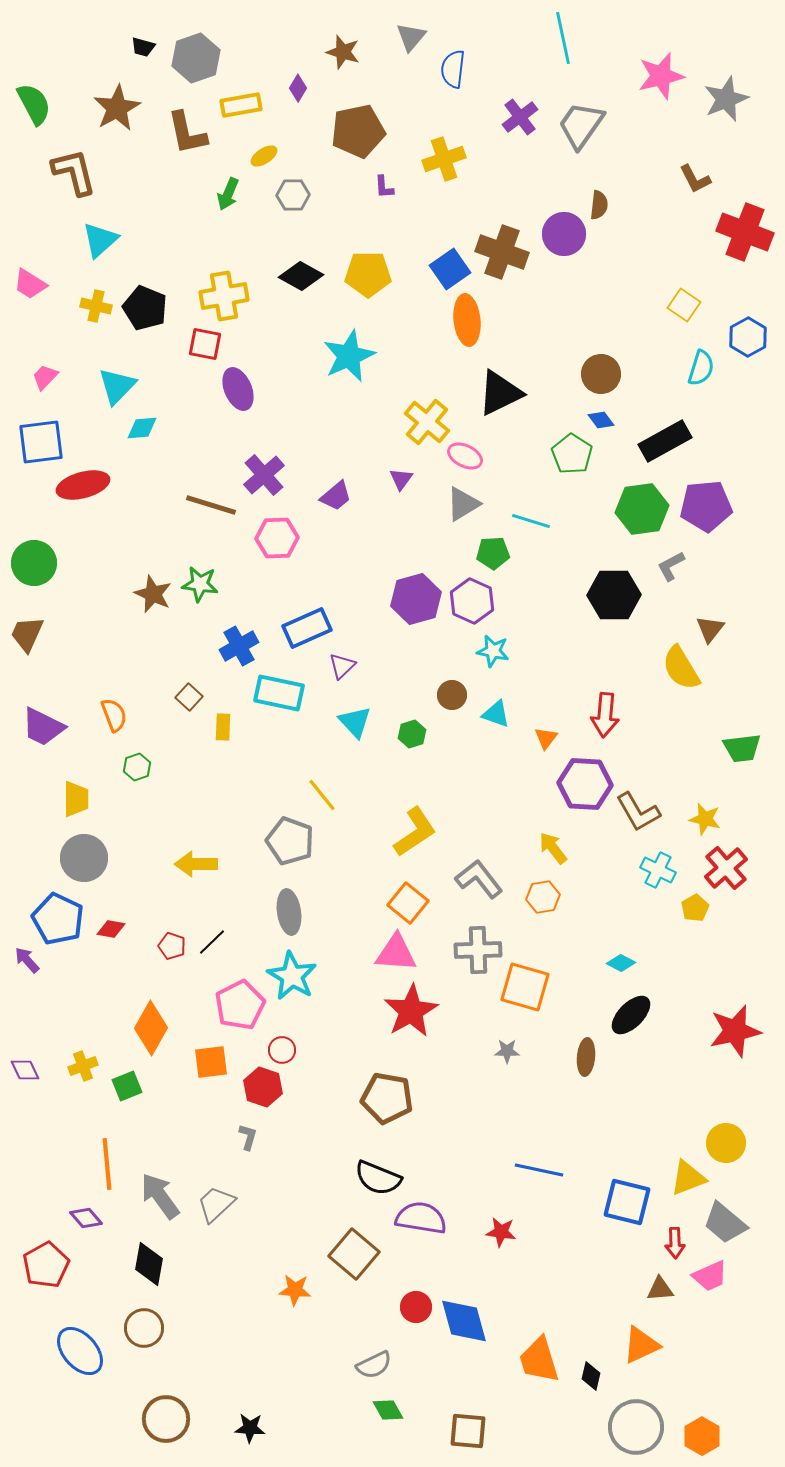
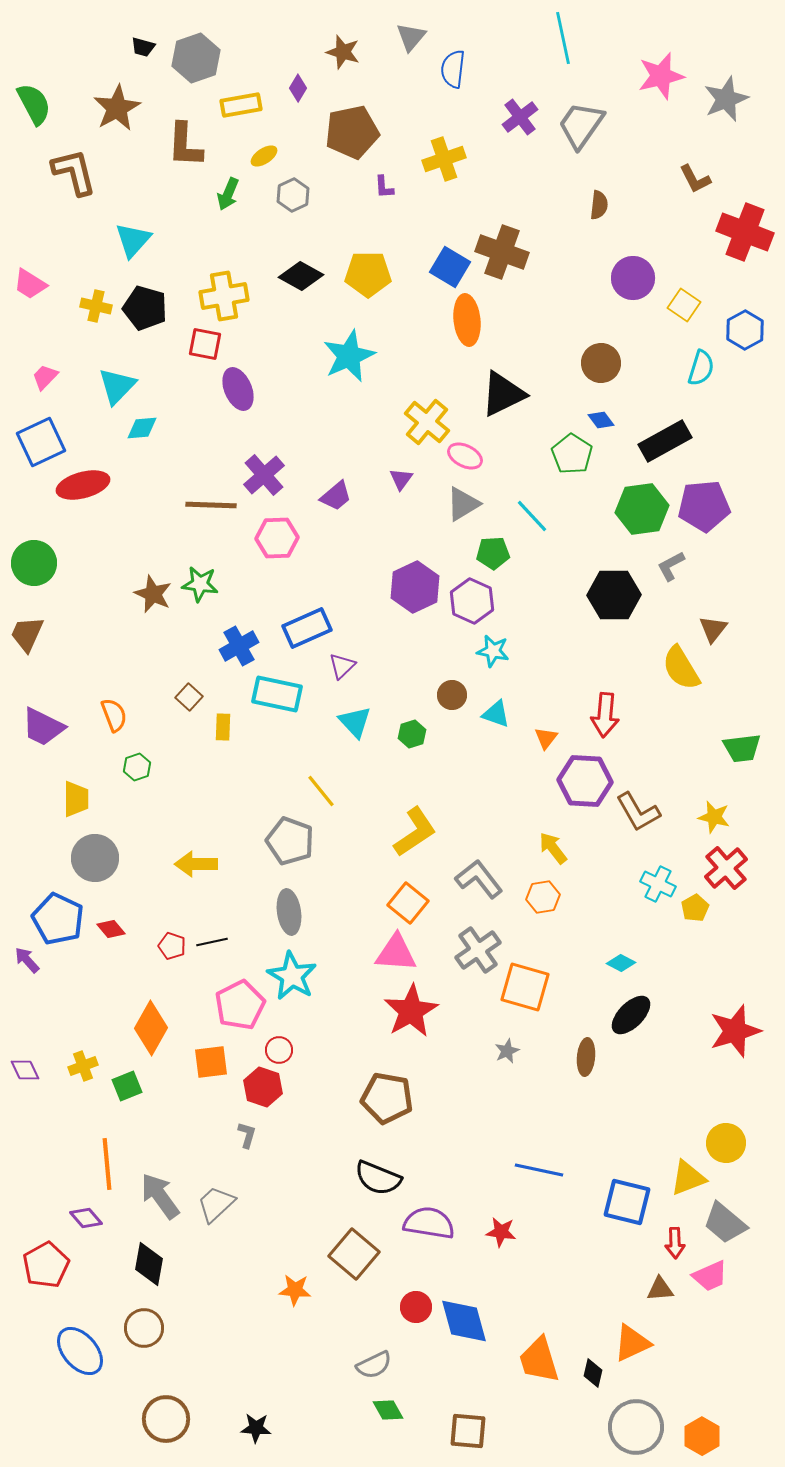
brown pentagon at (358, 131): moved 6 px left, 1 px down
brown L-shape at (187, 133): moved 2 px left, 12 px down; rotated 15 degrees clockwise
gray hexagon at (293, 195): rotated 24 degrees counterclockwise
purple circle at (564, 234): moved 69 px right, 44 px down
cyan triangle at (100, 240): moved 33 px right; rotated 6 degrees counterclockwise
blue square at (450, 269): moved 2 px up; rotated 24 degrees counterclockwise
black pentagon at (145, 308): rotated 6 degrees counterclockwise
blue hexagon at (748, 337): moved 3 px left, 7 px up
brown circle at (601, 374): moved 11 px up
black triangle at (500, 393): moved 3 px right, 1 px down
blue square at (41, 442): rotated 18 degrees counterclockwise
brown line at (211, 505): rotated 15 degrees counterclockwise
purple pentagon at (706, 506): moved 2 px left
cyan line at (531, 521): moved 1 px right, 5 px up; rotated 30 degrees clockwise
purple hexagon at (416, 599): moved 1 px left, 12 px up; rotated 9 degrees counterclockwise
brown triangle at (710, 629): moved 3 px right
cyan rectangle at (279, 693): moved 2 px left, 1 px down
purple hexagon at (585, 784): moved 3 px up
yellow line at (322, 795): moved 1 px left, 4 px up
yellow star at (705, 819): moved 9 px right, 2 px up
gray circle at (84, 858): moved 11 px right
cyan cross at (658, 870): moved 14 px down
red diamond at (111, 929): rotated 40 degrees clockwise
black line at (212, 942): rotated 32 degrees clockwise
gray cross at (478, 950): rotated 33 degrees counterclockwise
red star at (735, 1031): rotated 4 degrees counterclockwise
red circle at (282, 1050): moved 3 px left
gray star at (507, 1051): rotated 25 degrees counterclockwise
gray L-shape at (248, 1137): moved 1 px left, 2 px up
purple semicircle at (421, 1218): moved 8 px right, 5 px down
orange triangle at (641, 1345): moved 9 px left, 2 px up
black diamond at (591, 1376): moved 2 px right, 3 px up
black star at (250, 1428): moved 6 px right
